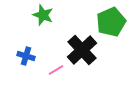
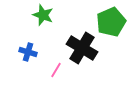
black cross: moved 2 px up; rotated 16 degrees counterclockwise
blue cross: moved 2 px right, 4 px up
pink line: rotated 28 degrees counterclockwise
